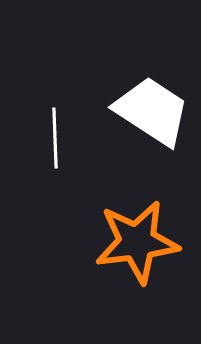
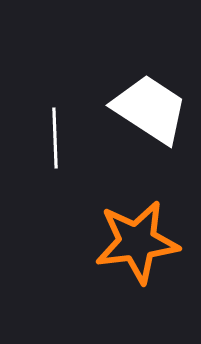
white trapezoid: moved 2 px left, 2 px up
